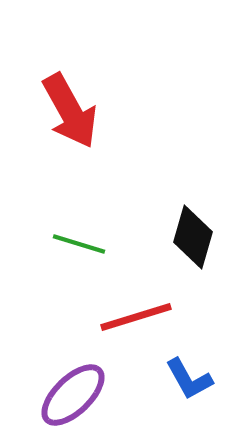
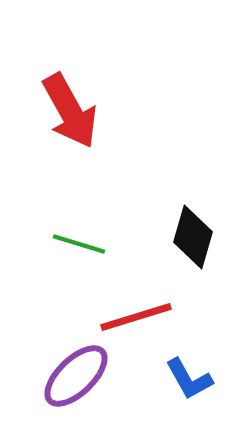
purple ellipse: moved 3 px right, 19 px up
